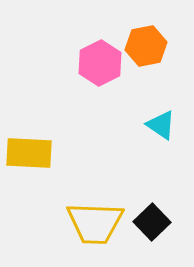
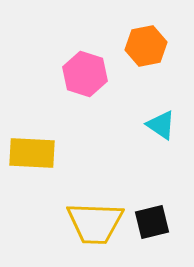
pink hexagon: moved 15 px left, 11 px down; rotated 15 degrees counterclockwise
yellow rectangle: moved 3 px right
black square: rotated 30 degrees clockwise
